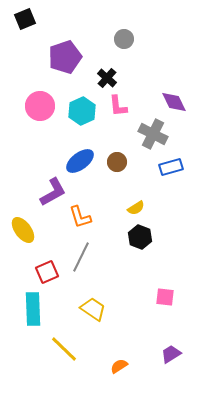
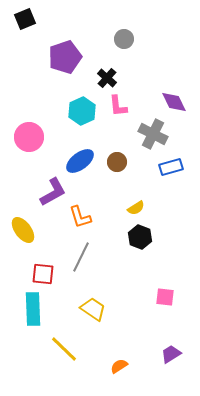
pink circle: moved 11 px left, 31 px down
red square: moved 4 px left, 2 px down; rotated 30 degrees clockwise
